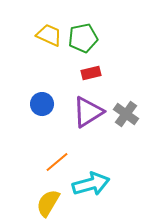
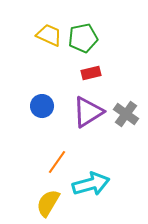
blue circle: moved 2 px down
orange line: rotated 15 degrees counterclockwise
